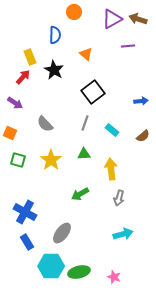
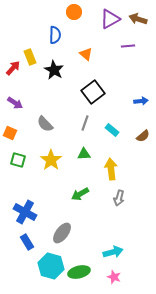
purple triangle: moved 2 px left
red arrow: moved 10 px left, 9 px up
cyan arrow: moved 10 px left, 18 px down
cyan hexagon: rotated 15 degrees clockwise
